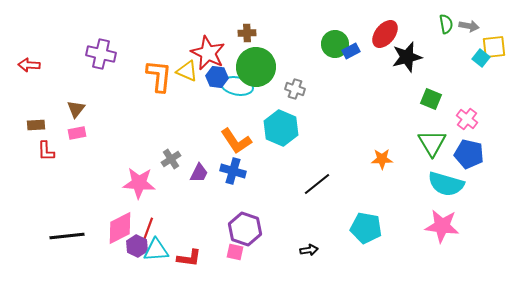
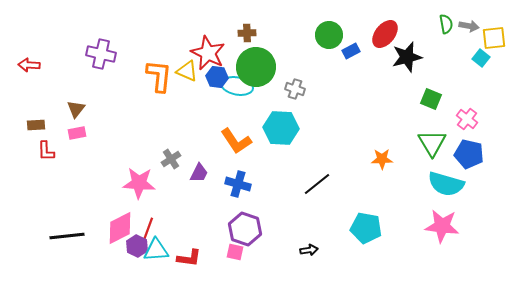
green circle at (335, 44): moved 6 px left, 9 px up
yellow square at (494, 47): moved 9 px up
cyan hexagon at (281, 128): rotated 20 degrees counterclockwise
blue cross at (233, 171): moved 5 px right, 13 px down
